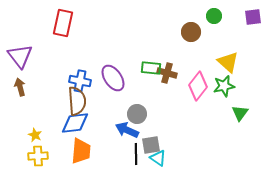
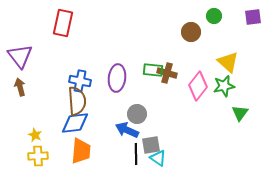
green rectangle: moved 2 px right, 2 px down
purple ellipse: moved 4 px right; rotated 40 degrees clockwise
